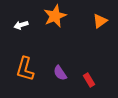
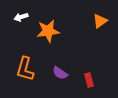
orange star: moved 7 px left, 15 px down; rotated 15 degrees clockwise
white arrow: moved 8 px up
purple semicircle: rotated 21 degrees counterclockwise
red rectangle: rotated 16 degrees clockwise
